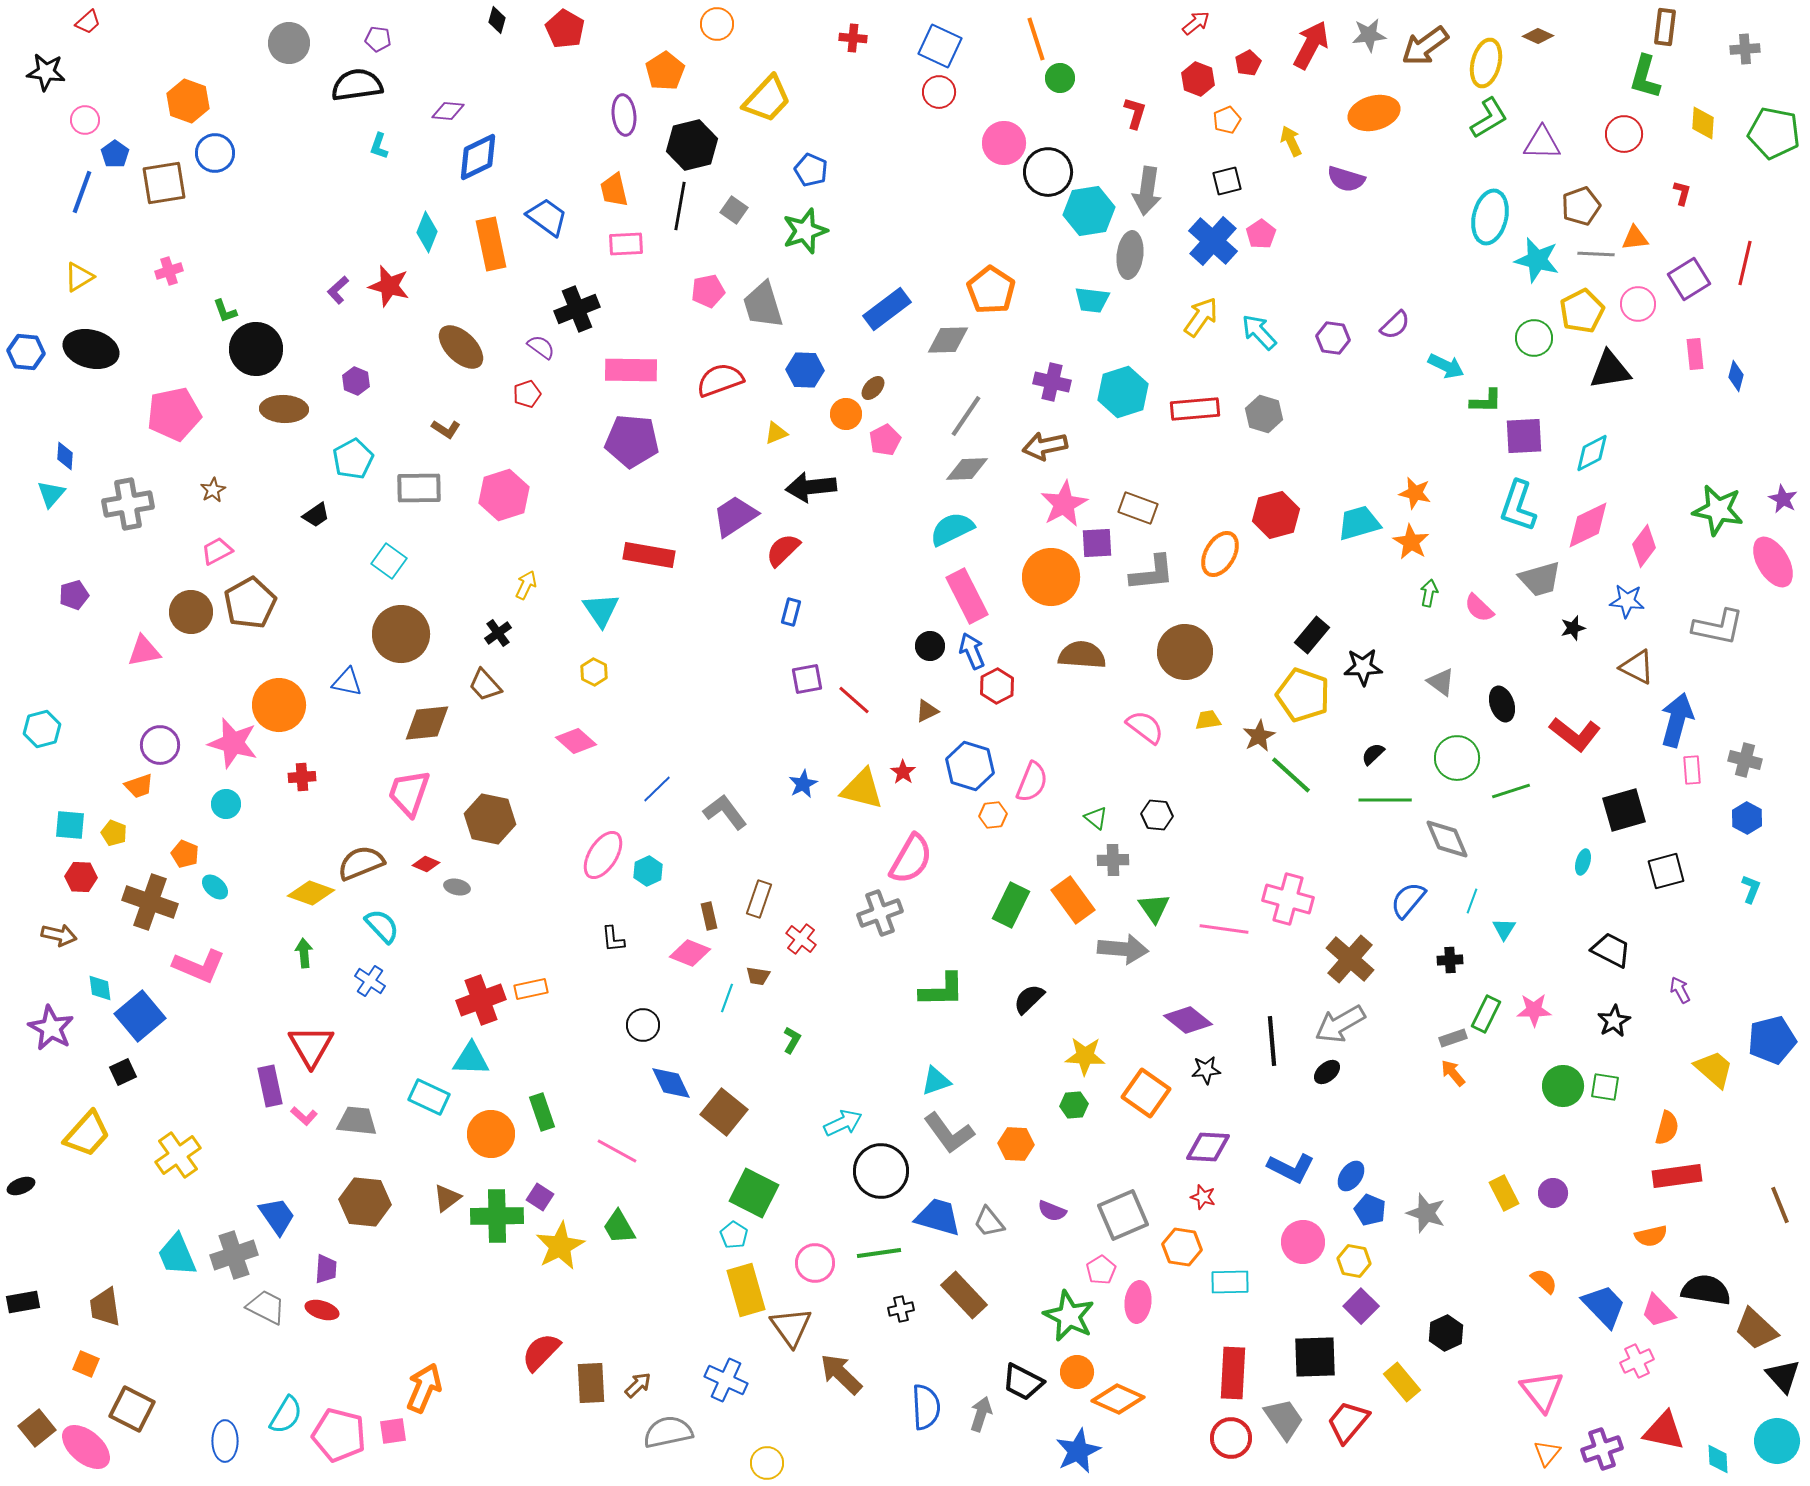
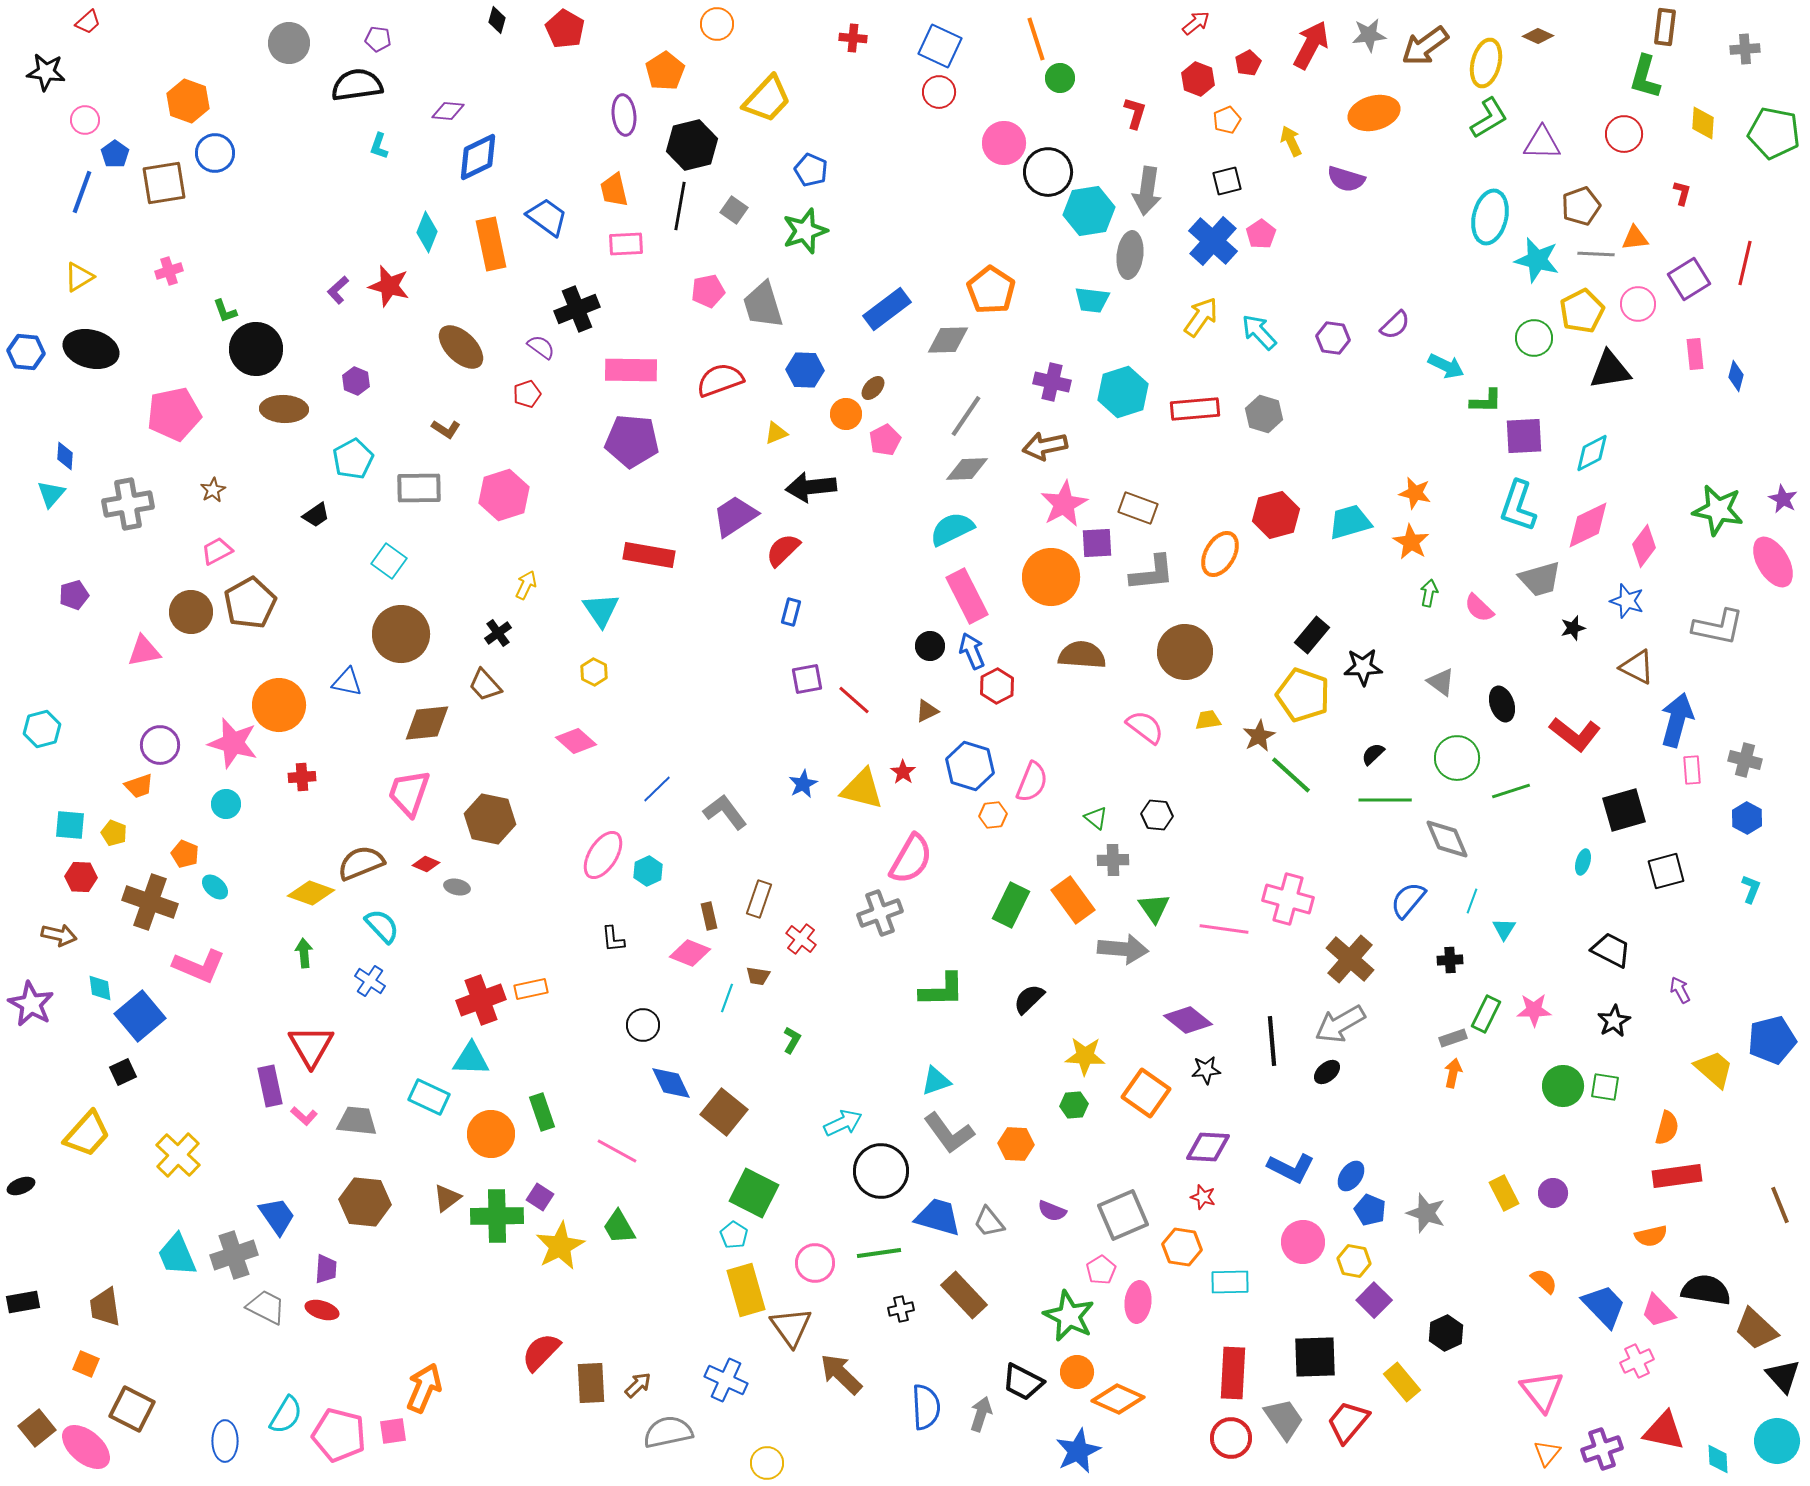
cyan trapezoid at (1359, 523): moved 9 px left, 1 px up
blue star at (1627, 601): rotated 12 degrees clockwise
purple star at (51, 1028): moved 20 px left, 24 px up
orange arrow at (1453, 1073): rotated 52 degrees clockwise
yellow cross at (178, 1155): rotated 12 degrees counterclockwise
purple square at (1361, 1306): moved 13 px right, 6 px up
